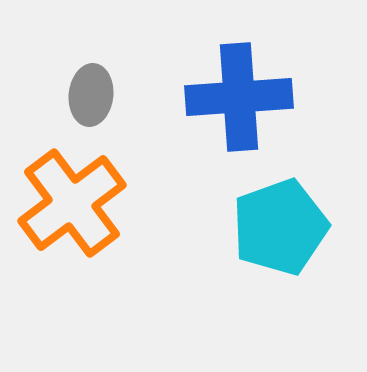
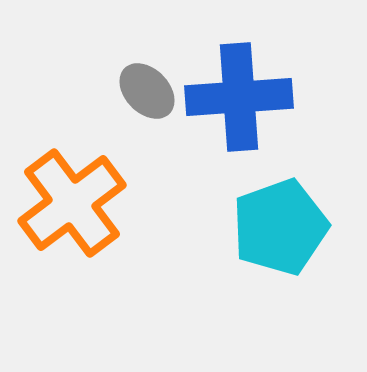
gray ellipse: moved 56 px right, 4 px up; rotated 50 degrees counterclockwise
